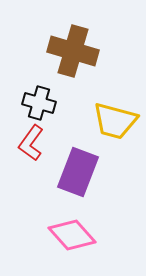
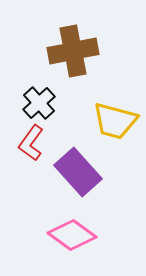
brown cross: rotated 27 degrees counterclockwise
black cross: rotated 32 degrees clockwise
purple rectangle: rotated 63 degrees counterclockwise
pink diamond: rotated 12 degrees counterclockwise
